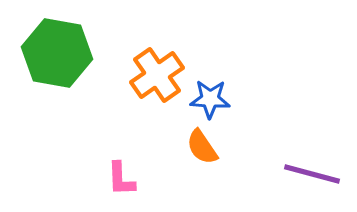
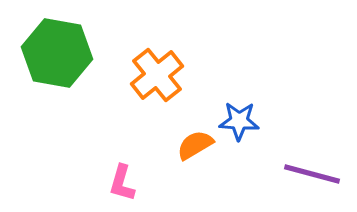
orange cross: rotated 4 degrees counterclockwise
blue star: moved 29 px right, 22 px down
orange semicircle: moved 7 px left, 2 px up; rotated 93 degrees clockwise
pink L-shape: moved 1 px right, 4 px down; rotated 18 degrees clockwise
